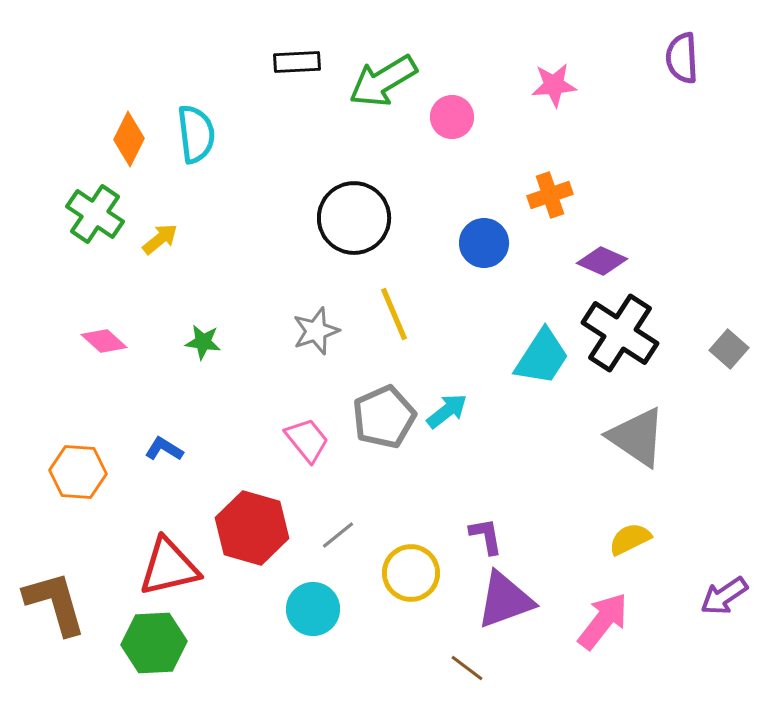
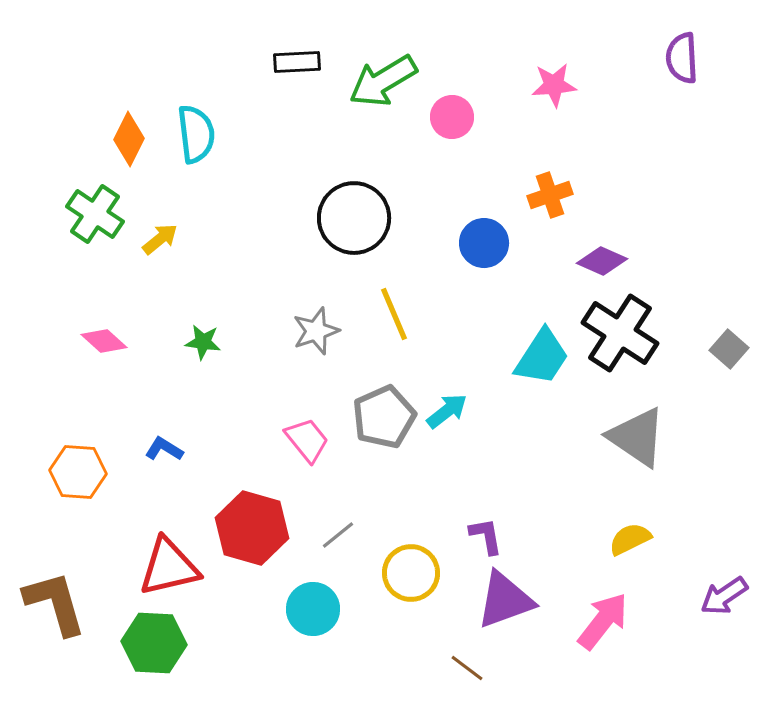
green hexagon: rotated 6 degrees clockwise
